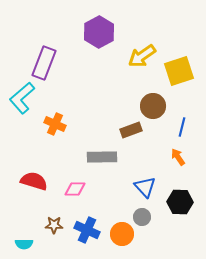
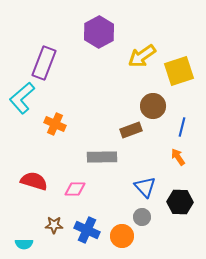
orange circle: moved 2 px down
